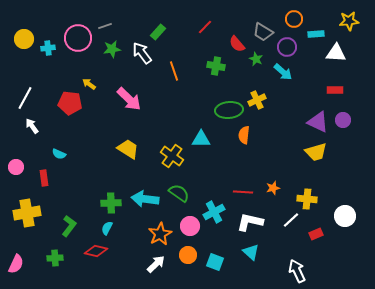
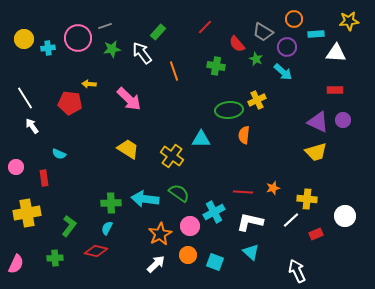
yellow arrow at (89, 84): rotated 32 degrees counterclockwise
white line at (25, 98): rotated 60 degrees counterclockwise
